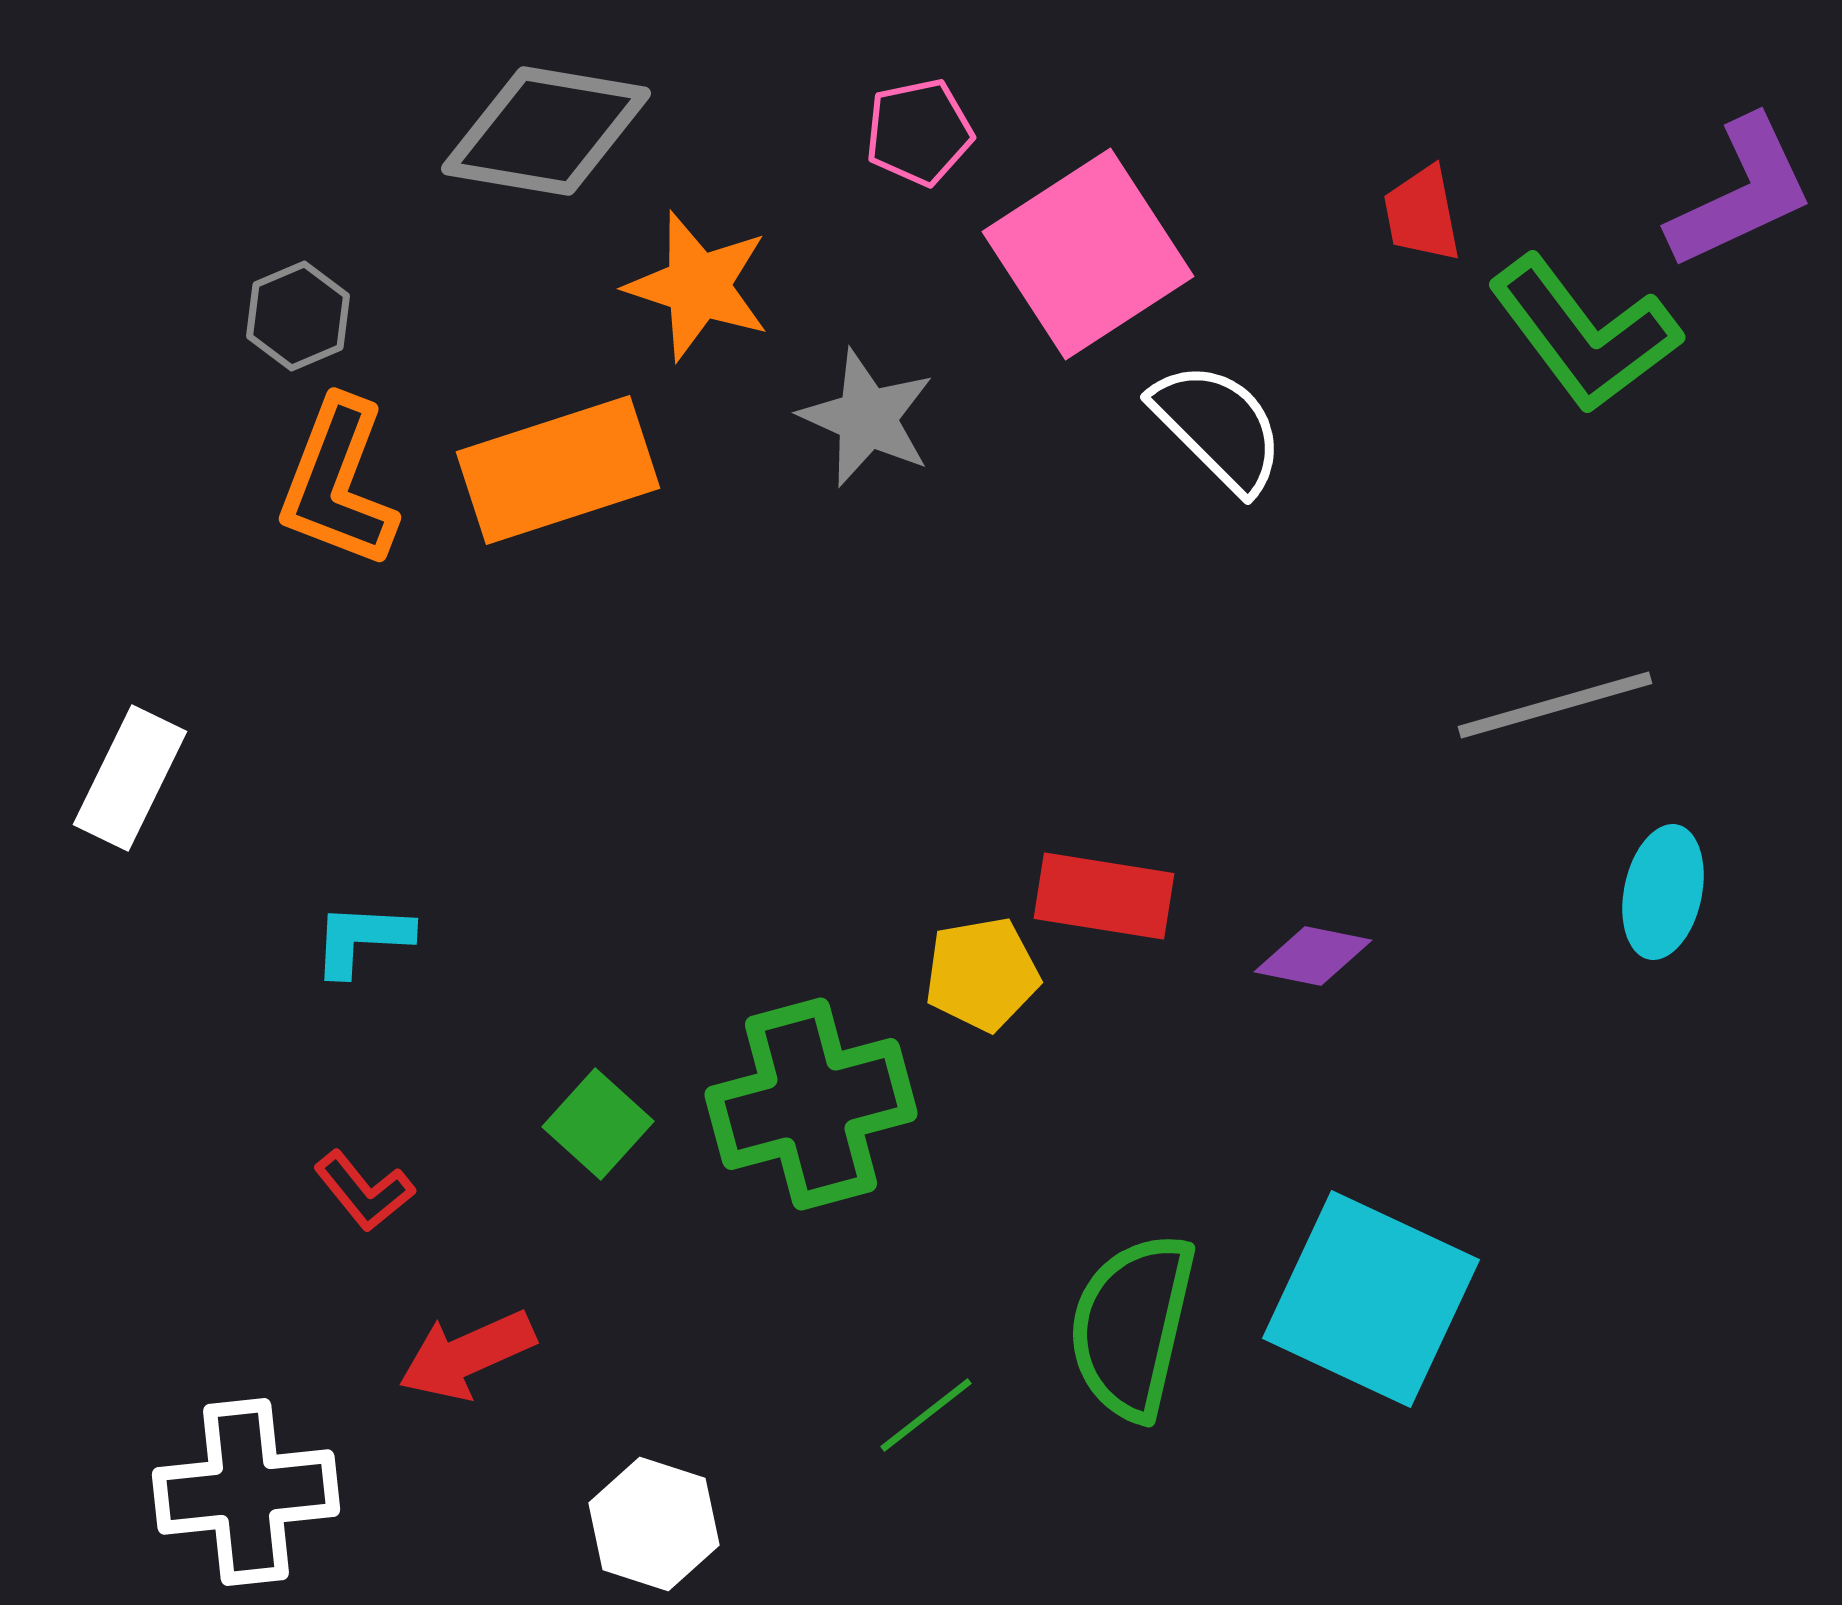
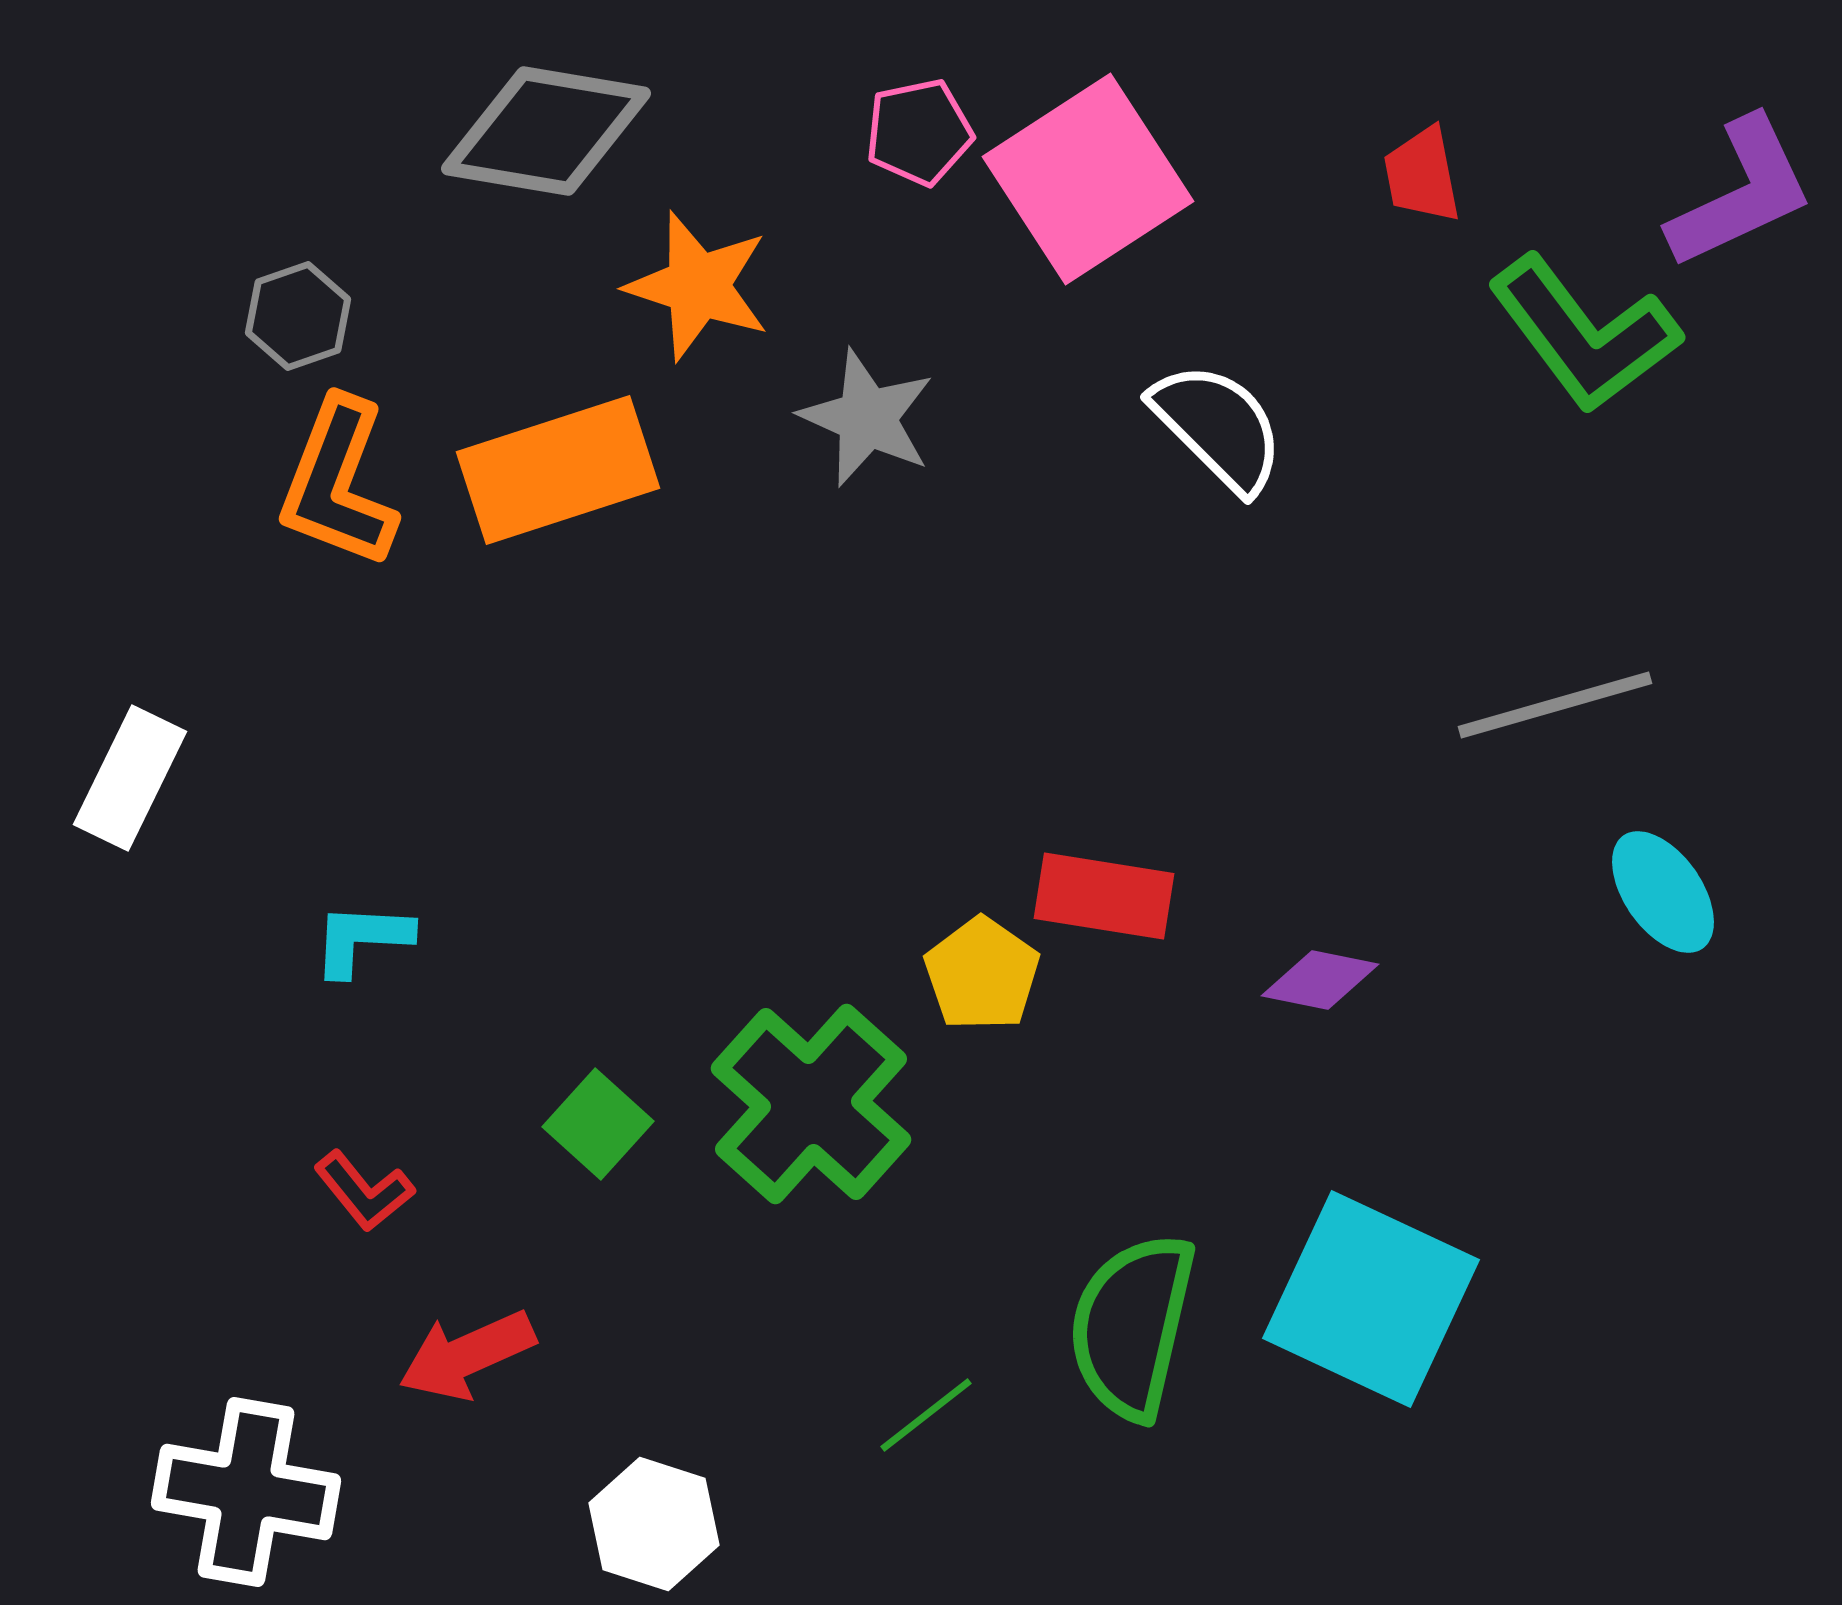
red trapezoid: moved 39 px up
pink square: moved 75 px up
gray hexagon: rotated 4 degrees clockwise
cyan ellipse: rotated 47 degrees counterclockwise
purple diamond: moved 7 px right, 24 px down
yellow pentagon: rotated 27 degrees counterclockwise
green cross: rotated 33 degrees counterclockwise
white cross: rotated 16 degrees clockwise
